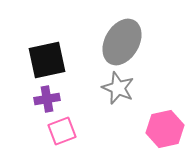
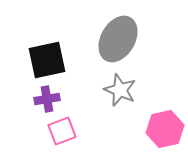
gray ellipse: moved 4 px left, 3 px up
gray star: moved 2 px right, 2 px down
